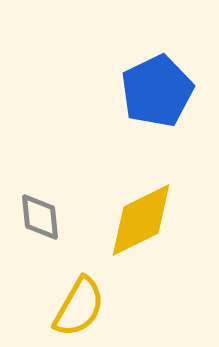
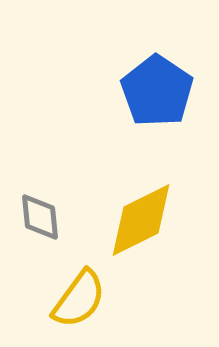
blue pentagon: rotated 12 degrees counterclockwise
yellow semicircle: moved 8 px up; rotated 6 degrees clockwise
